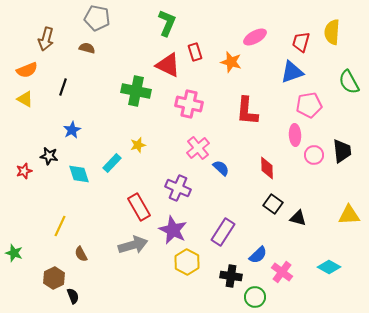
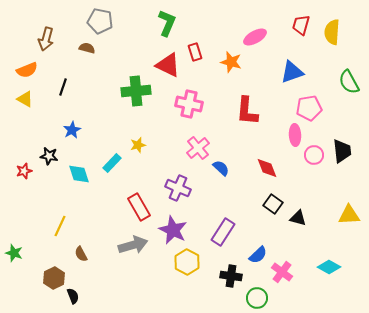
gray pentagon at (97, 18): moved 3 px right, 3 px down
red trapezoid at (301, 42): moved 17 px up
green cross at (136, 91): rotated 16 degrees counterclockwise
pink pentagon at (309, 105): moved 3 px down
red diamond at (267, 168): rotated 20 degrees counterclockwise
green circle at (255, 297): moved 2 px right, 1 px down
